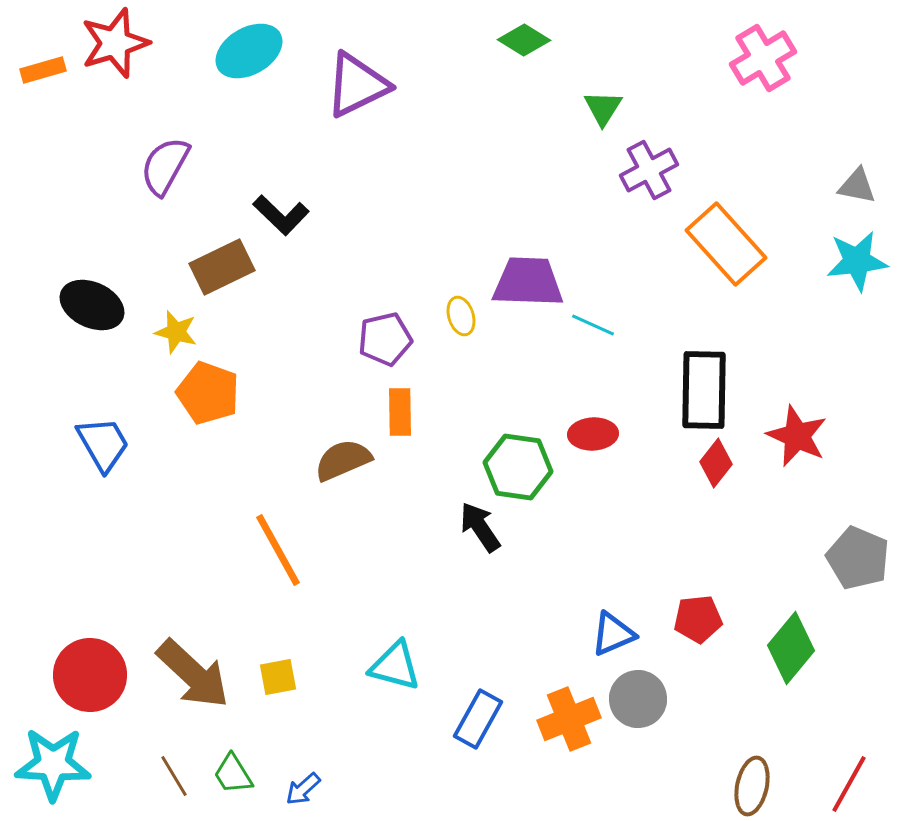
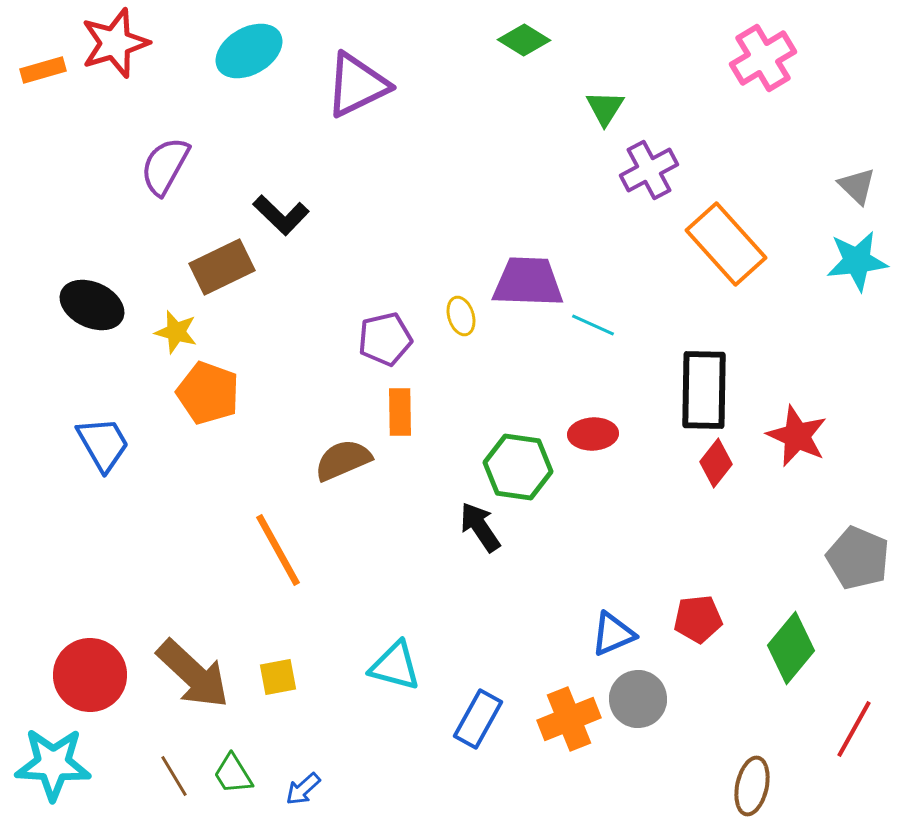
green triangle at (603, 108): moved 2 px right
gray triangle at (857, 186): rotated 33 degrees clockwise
red line at (849, 784): moved 5 px right, 55 px up
